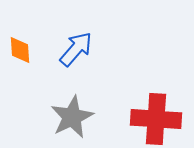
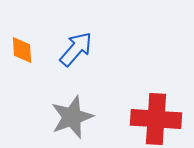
orange diamond: moved 2 px right
gray star: rotated 6 degrees clockwise
